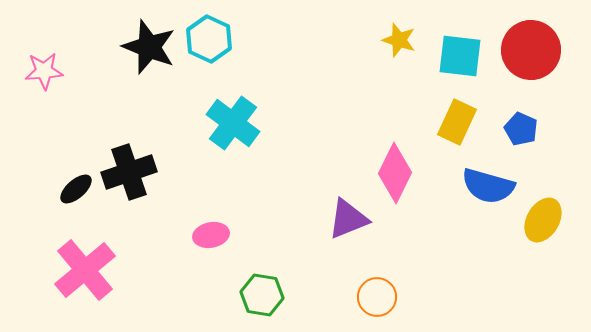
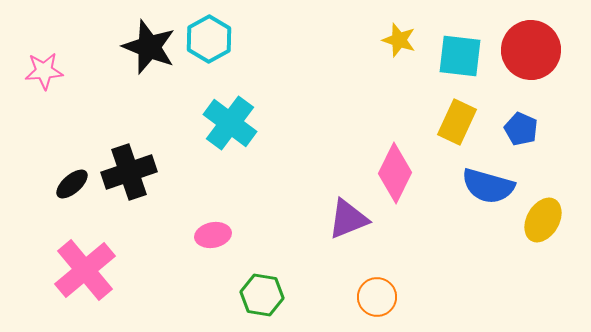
cyan hexagon: rotated 6 degrees clockwise
cyan cross: moved 3 px left
black ellipse: moved 4 px left, 5 px up
pink ellipse: moved 2 px right
